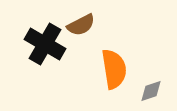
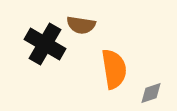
brown semicircle: rotated 36 degrees clockwise
gray diamond: moved 2 px down
